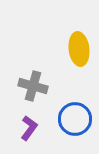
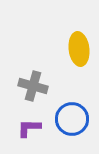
blue circle: moved 3 px left
purple L-shape: rotated 125 degrees counterclockwise
